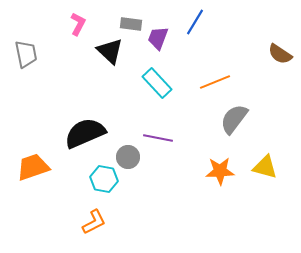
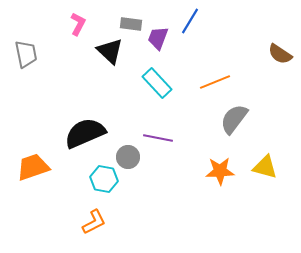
blue line: moved 5 px left, 1 px up
